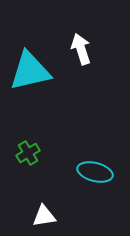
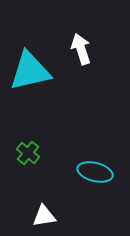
green cross: rotated 20 degrees counterclockwise
